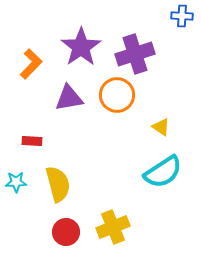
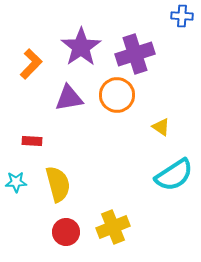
cyan semicircle: moved 11 px right, 3 px down
